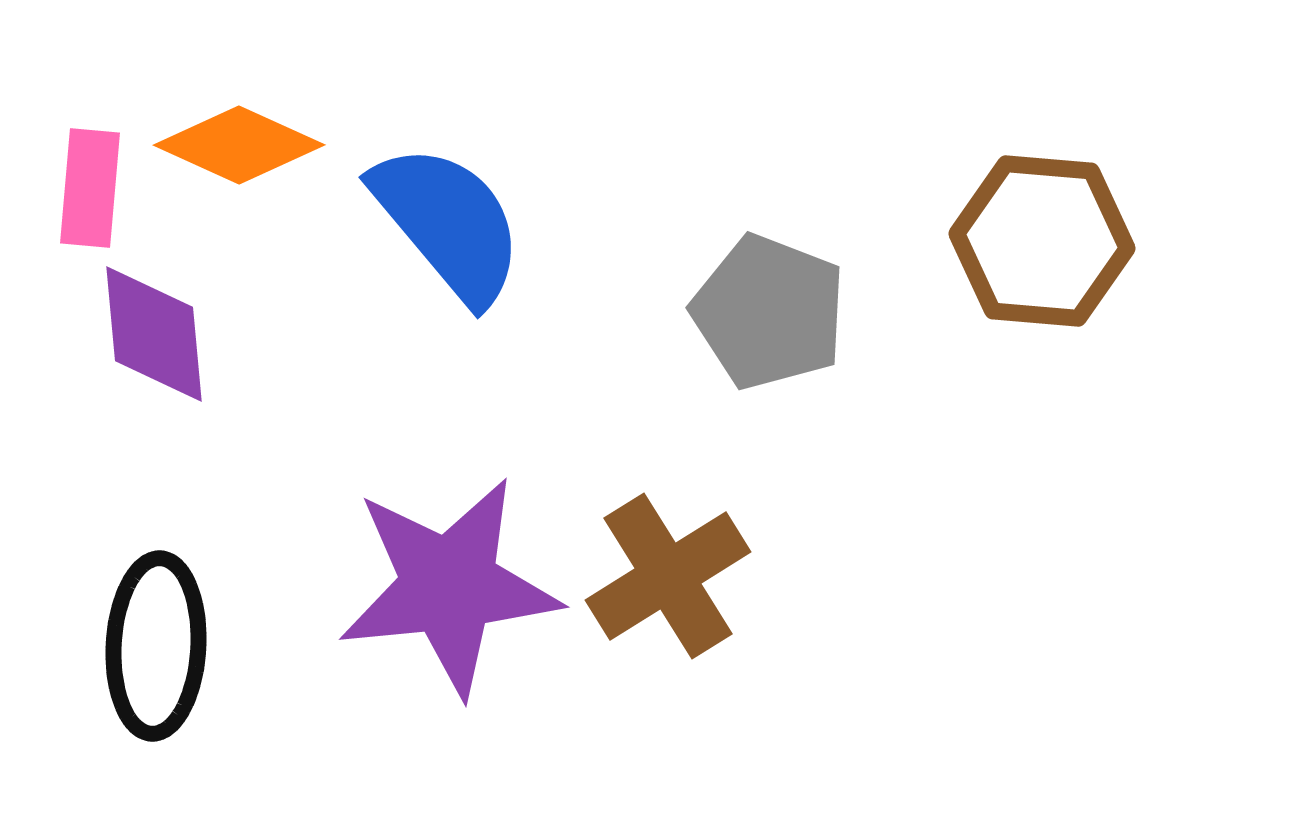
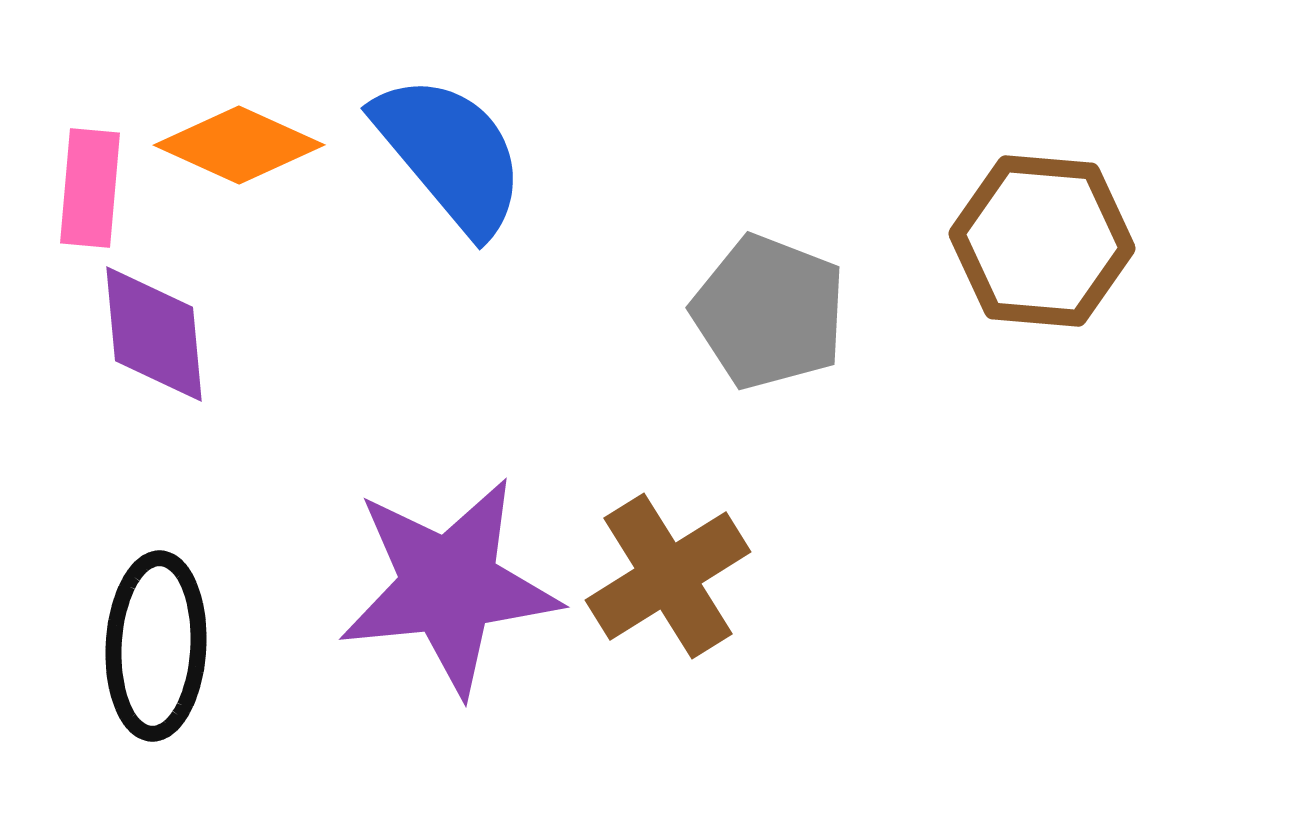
blue semicircle: moved 2 px right, 69 px up
